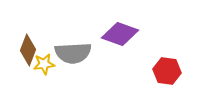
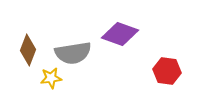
gray semicircle: rotated 6 degrees counterclockwise
yellow star: moved 7 px right, 14 px down
